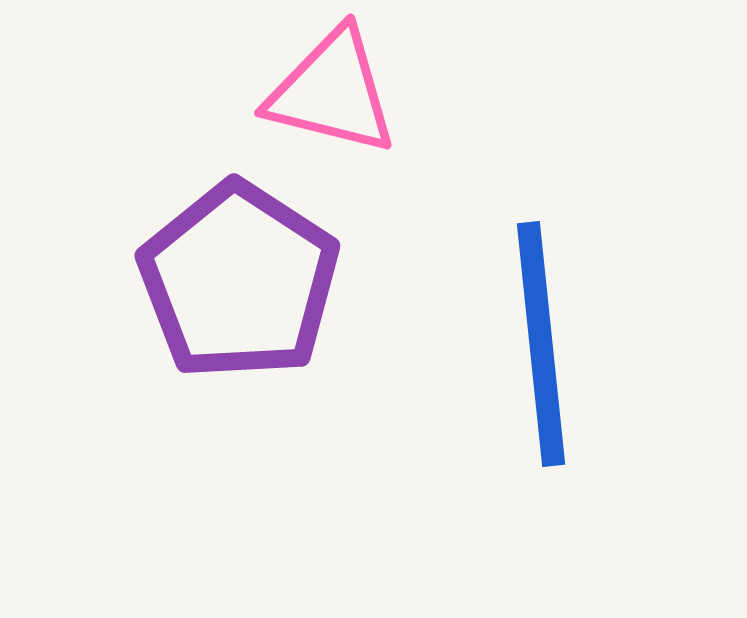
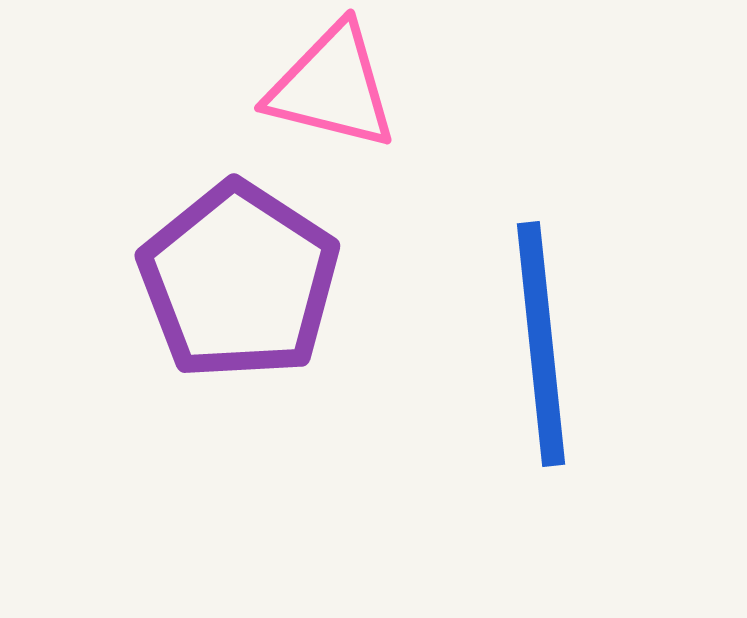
pink triangle: moved 5 px up
